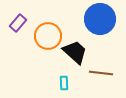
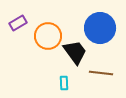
blue circle: moved 9 px down
purple rectangle: rotated 18 degrees clockwise
black trapezoid: rotated 12 degrees clockwise
